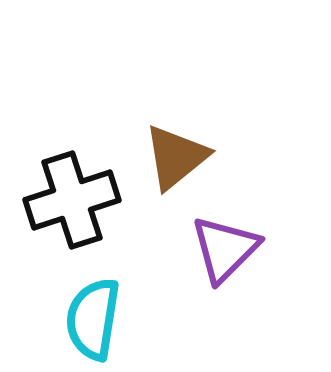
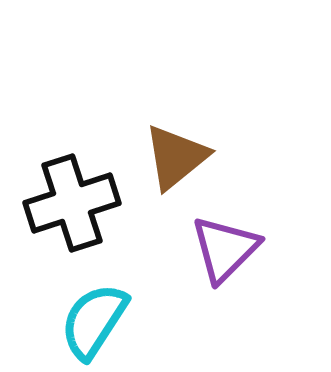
black cross: moved 3 px down
cyan semicircle: moved 1 px right, 2 px down; rotated 24 degrees clockwise
